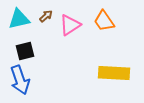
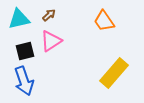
brown arrow: moved 3 px right, 1 px up
pink triangle: moved 19 px left, 16 px down
yellow rectangle: rotated 52 degrees counterclockwise
blue arrow: moved 4 px right, 1 px down
